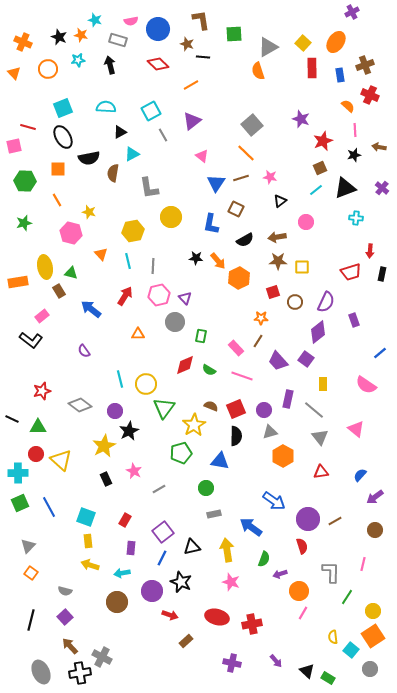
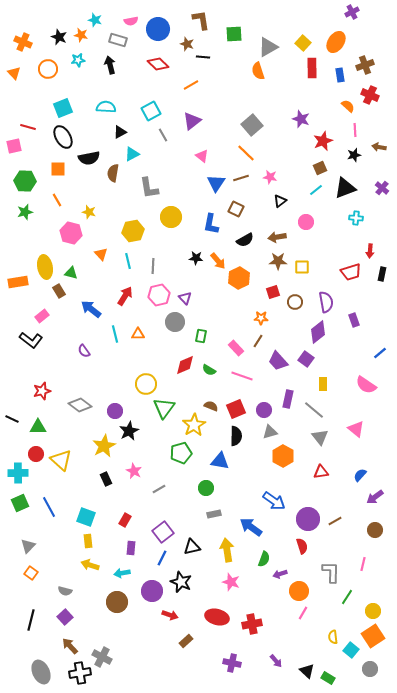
green star at (24, 223): moved 1 px right, 11 px up
purple semicircle at (326, 302): rotated 35 degrees counterclockwise
cyan line at (120, 379): moved 5 px left, 45 px up
